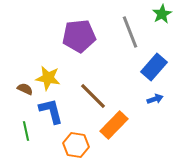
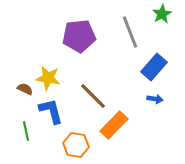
blue arrow: rotated 28 degrees clockwise
